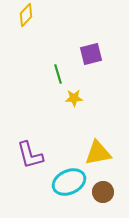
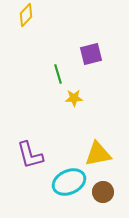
yellow triangle: moved 1 px down
